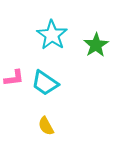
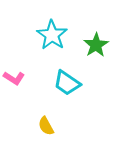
pink L-shape: rotated 40 degrees clockwise
cyan trapezoid: moved 22 px right
